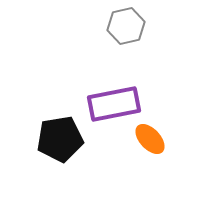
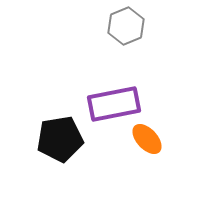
gray hexagon: rotated 9 degrees counterclockwise
orange ellipse: moved 3 px left
